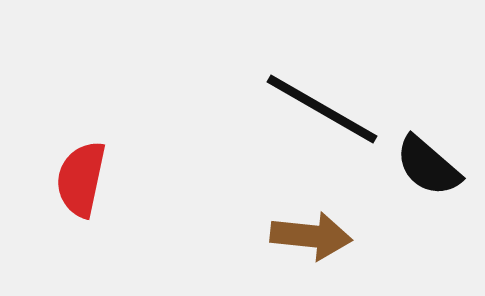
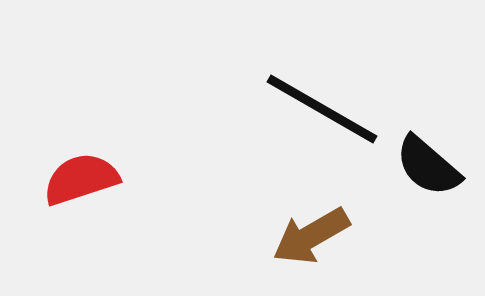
red semicircle: rotated 60 degrees clockwise
brown arrow: rotated 144 degrees clockwise
